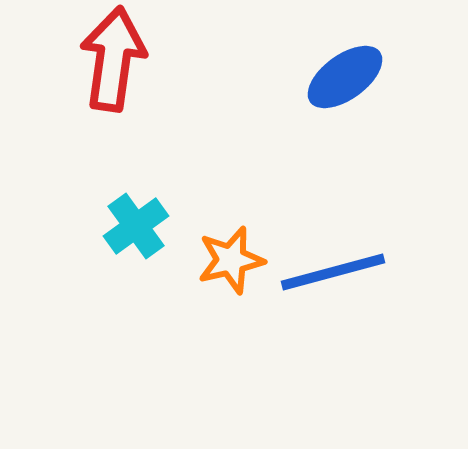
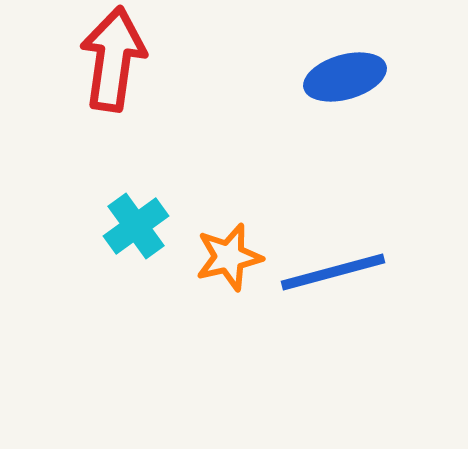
blue ellipse: rotated 20 degrees clockwise
orange star: moved 2 px left, 3 px up
